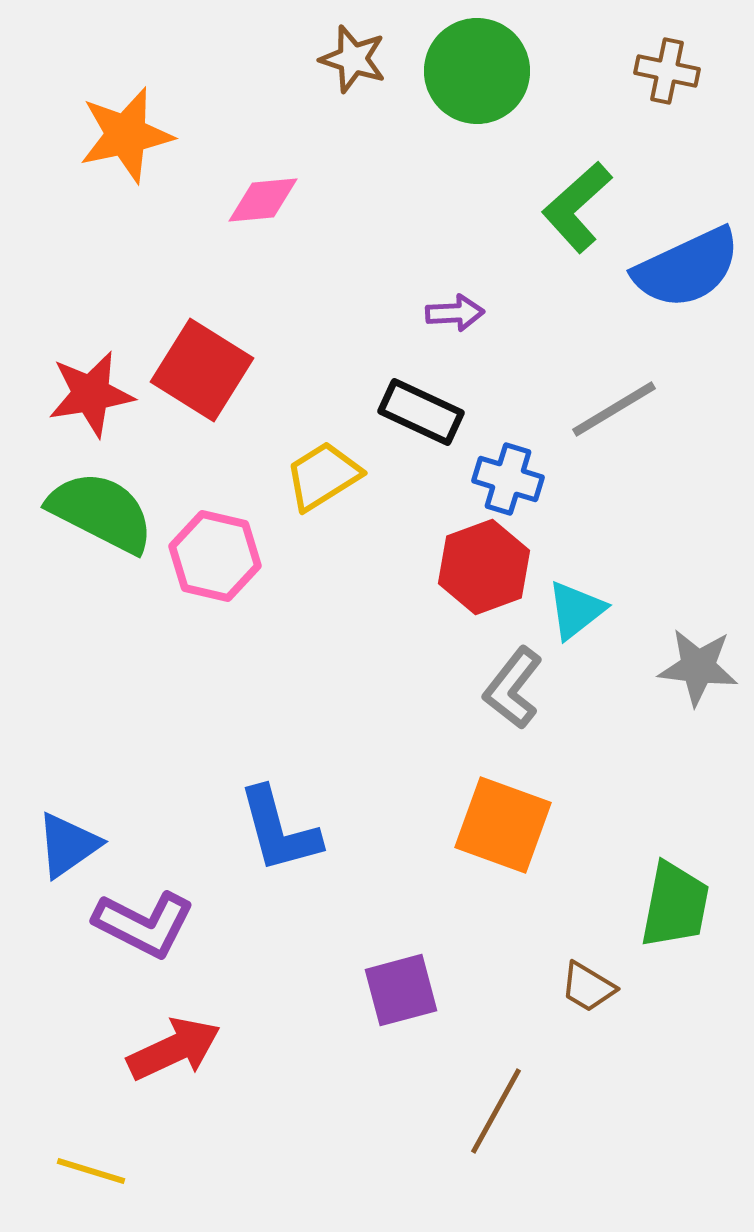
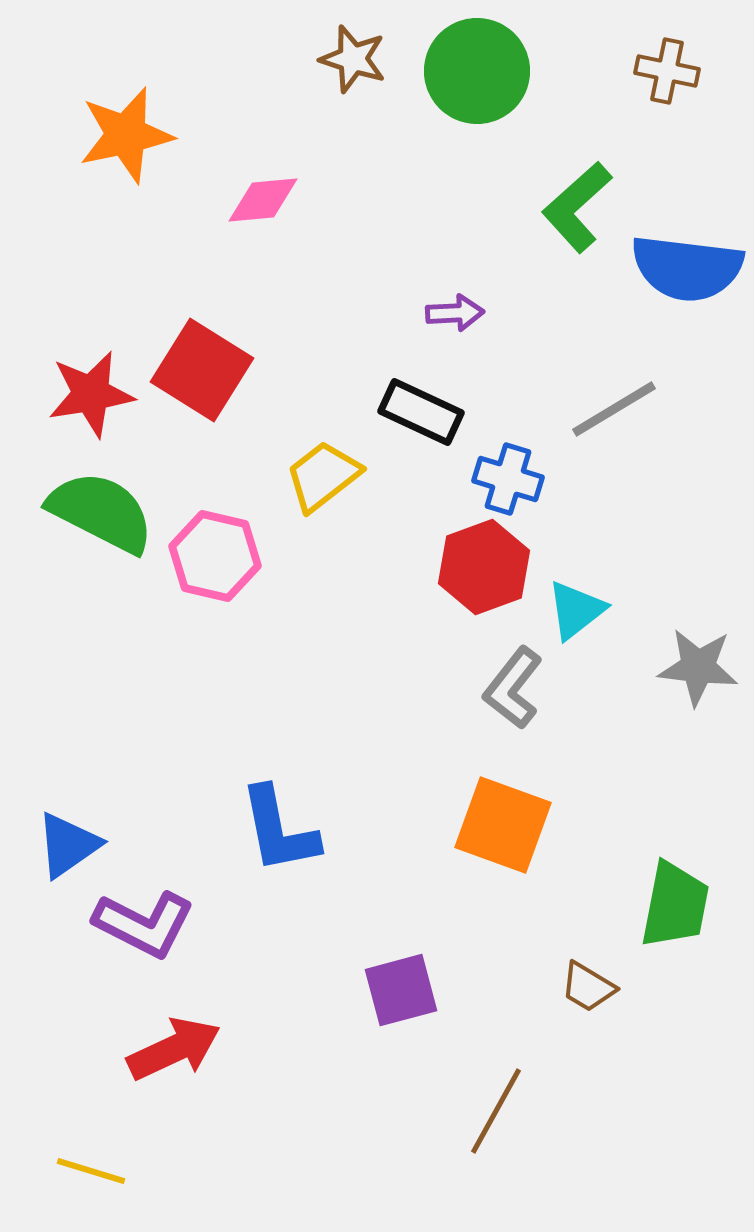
blue semicircle: rotated 32 degrees clockwise
yellow trapezoid: rotated 6 degrees counterclockwise
blue L-shape: rotated 4 degrees clockwise
